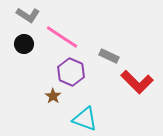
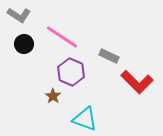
gray L-shape: moved 9 px left
